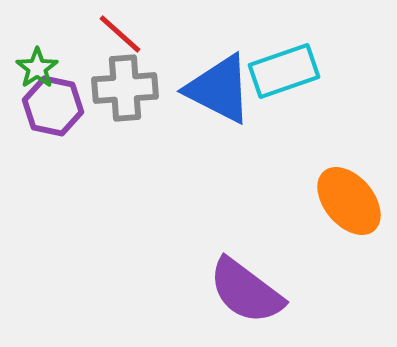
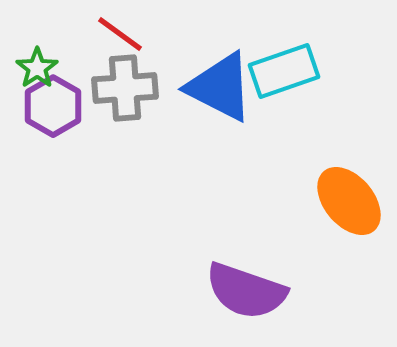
red line: rotated 6 degrees counterclockwise
blue triangle: moved 1 px right, 2 px up
purple hexagon: rotated 18 degrees clockwise
purple semicircle: rotated 18 degrees counterclockwise
